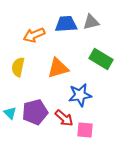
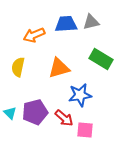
orange triangle: moved 1 px right
